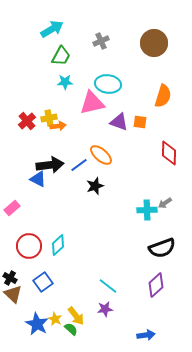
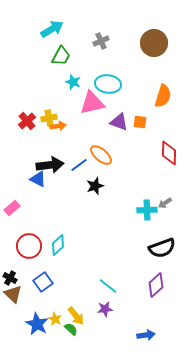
cyan star: moved 8 px right; rotated 21 degrees clockwise
